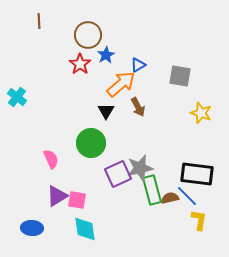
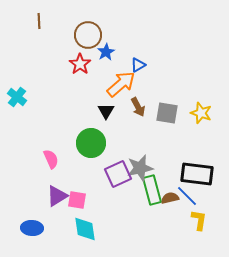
blue star: moved 3 px up
gray square: moved 13 px left, 37 px down
